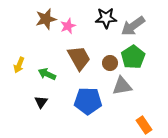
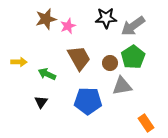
yellow arrow: moved 3 px up; rotated 112 degrees counterclockwise
orange rectangle: moved 2 px right, 2 px up
